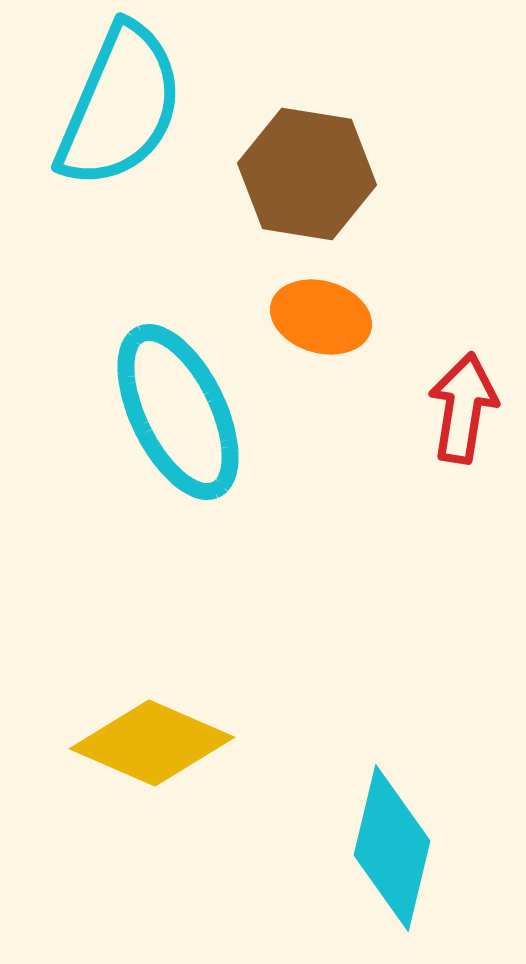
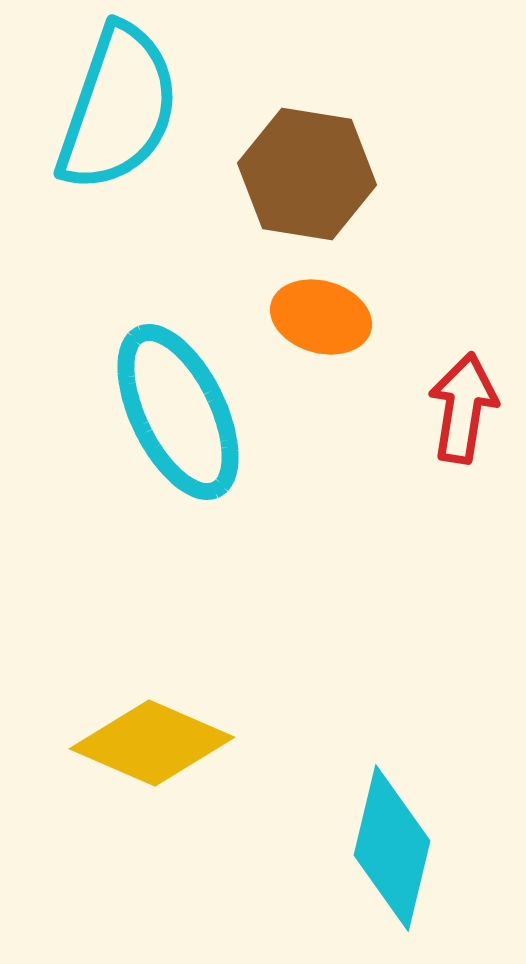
cyan semicircle: moved 2 px left, 2 px down; rotated 4 degrees counterclockwise
